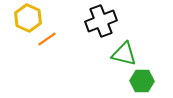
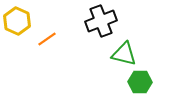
yellow hexagon: moved 11 px left, 3 px down
green hexagon: moved 2 px left, 1 px down
